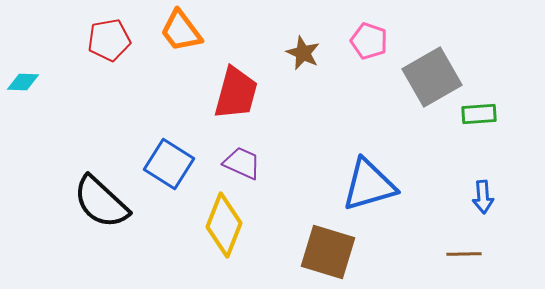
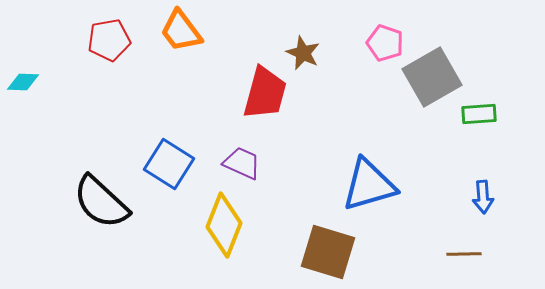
pink pentagon: moved 16 px right, 2 px down
red trapezoid: moved 29 px right
